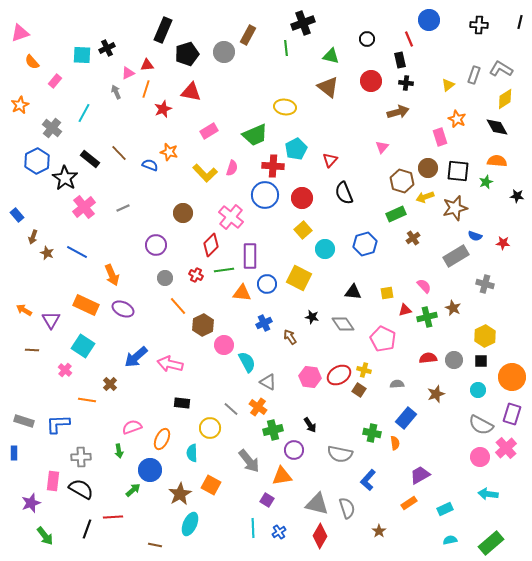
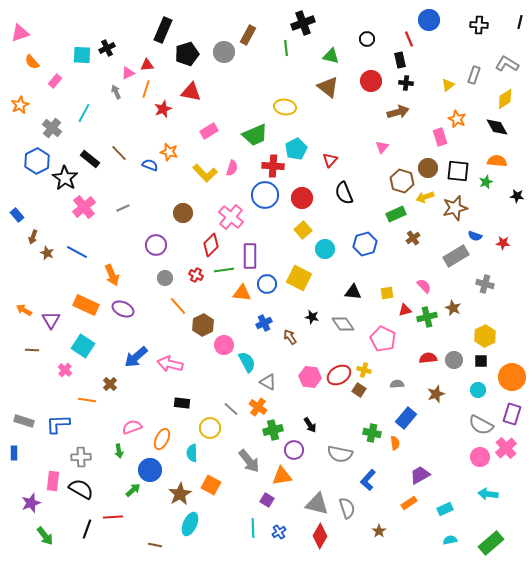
gray L-shape at (501, 69): moved 6 px right, 5 px up
